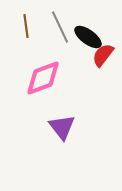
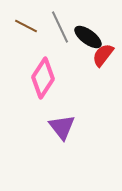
brown line: rotated 55 degrees counterclockwise
pink diamond: rotated 36 degrees counterclockwise
